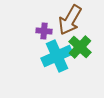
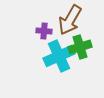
green cross: rotated 30 degrees clockwise
cyan cross: moved 2 px right
